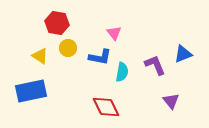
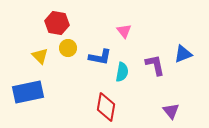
pink triangle: moved 10 px right, 2 px up
yellow triangle: rotated 12 degrees clockwise
purple L-shape: rotated 10 degrees clockwise
blue rectangle: moved 3 px left, 1 px down
purple triangle: moved 10 px down
red diamond: rotated 36 degrees clockwise
